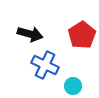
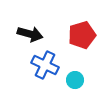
red pentagon: rotated 16 degrees clockwise
cyan circle: moved 2 px right, 6 px up
